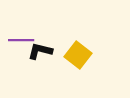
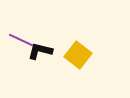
purple line: rotated 25 degrees clockwise
